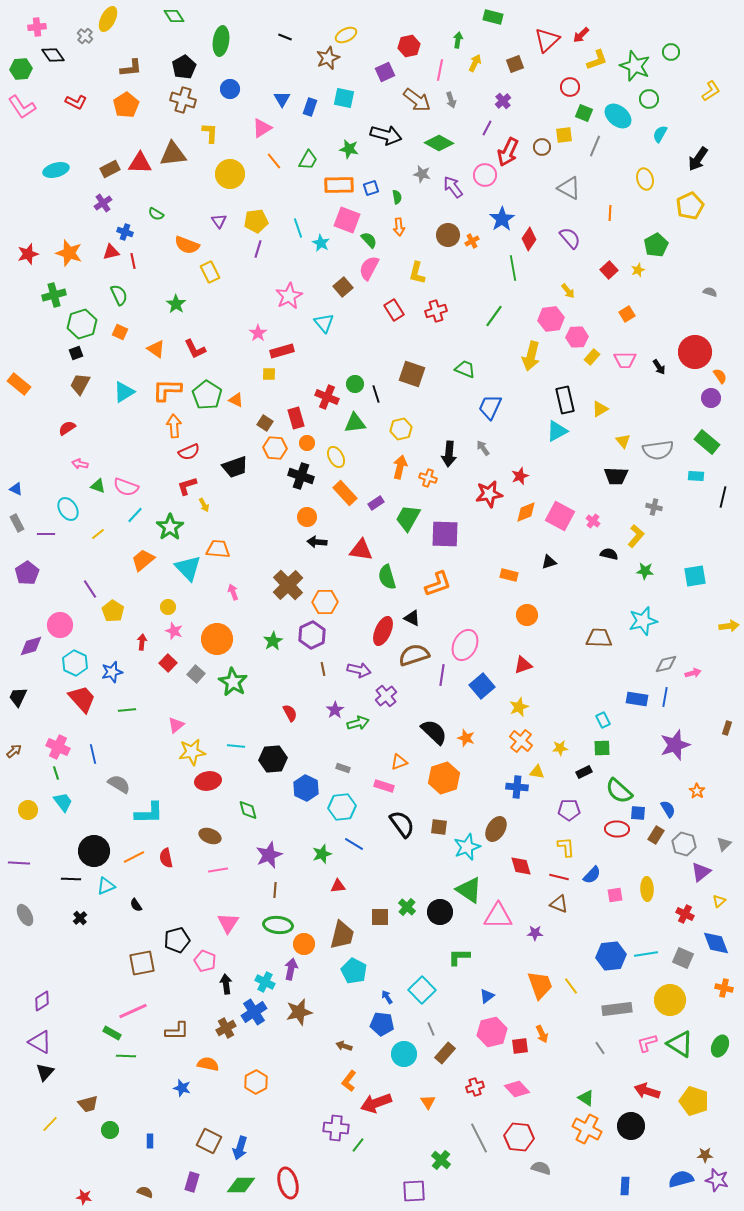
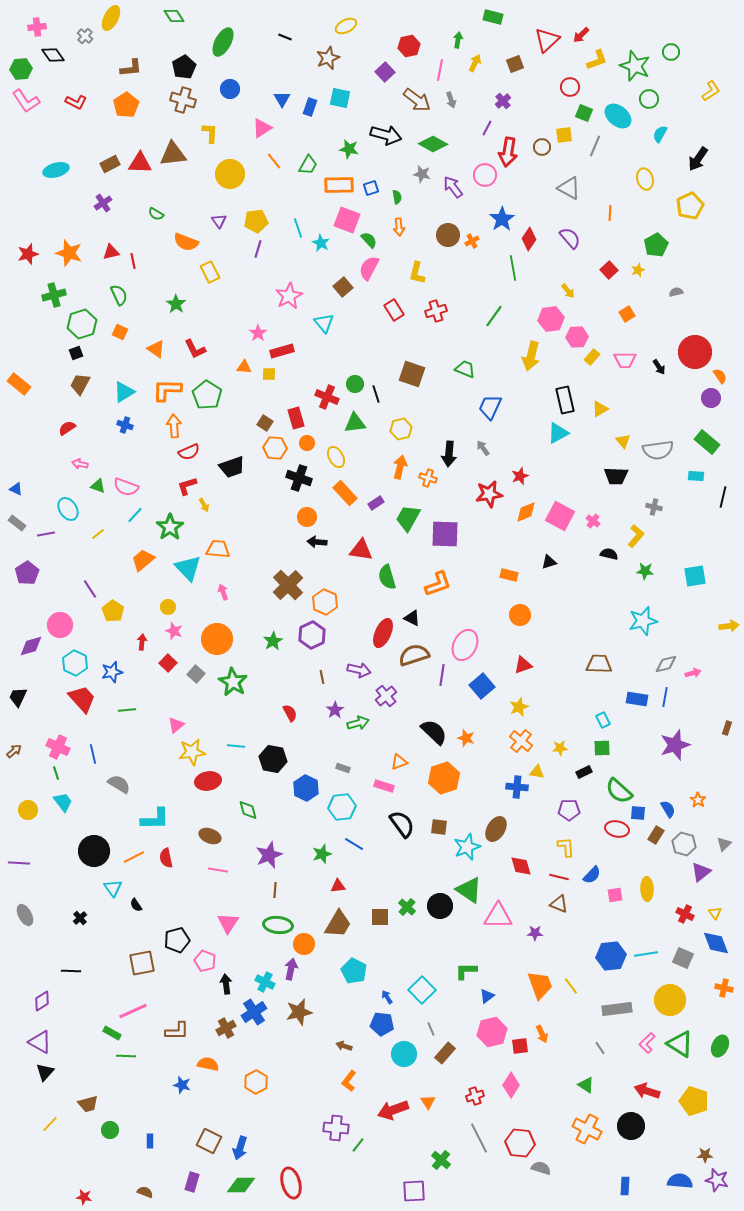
yellow ellipse at (108, 19): moved 3 px right, 1 px up
yellow ellipse at (346, 35): moved 9 px up
green ellipse at (221, 41): moved 2 px right, 1 px down; rotated 20 degrees clockwise
purple square at (385, 72): rotated 18 degrees counterclockwise
cyan square at (344, 98): moved 4 px left
pink L-shape at (22, 107): moved 4 px right, 6 px up
green diamond at (439, 143): moved 6 px left, 1 px down
red arrow at (508, 152): rotated 16 degrees counterclockwise
green trapezoid at (308, 160): moved 5 px down
brown rectangle at (110, 169): moved 5 px up
blue cross at (125, 232): moved 193 px down
orange semicircle at (187, 245): moved 1 px left, 3 px up
gray semicircle at (710, 292): moved 34 px left; rotated 32 degrees counterclockwise
orange triangle at (236, 400): moved 8 px right, 33 px up; rotated 21 degrees counterclockwise
cyan triangle at (557, 431): moved 1 px right, 2 px down
black trapezoid at (235, 467): moved 3 px left
black cross at (301, 476): moved 2 px left, 2 px down
gray rectangle at (17, 523): rotated 24 degrees counterclockwise
purple line at (46, 534): rotated 12 degrees counterclockwise
pink arrow at (233, 592): moved 10 px left
orange hexagon at (325, 602): rotated 25 degrees clockwise
orange circle at (527, 615): moved 7 px left
red ellipse at (383, 631): moved 2 px down
brown trapezoid at (599, 638): moved 26 px down
brown line at (323, 669): moved 1 px left, 8 px down
black hexagon at (273, 759): rotated 16 degrees clockwise
orange star at (697, 791): moved 1 px right, 9 px down
cyan L-shape at (149, 813): moved 6 px right, 6 px down
red ellipse at (617, 829): rotated 10 degrees clockwise
pink line at (218, 870): rotated 18 degrees clockwise
black line at (71, 879): moved 92 px down
cyan triangle at (106, 886): moved 7 px right, 2 px down; rotated 42 degrees counterclockwise
yellow triangle at (719, 901): moved 4 px left, 12 px down; rotated 24 degrees counterclockwise
black circle at (440, 912): moved 6 px up
brown trapezoid at (342, 935): moved 4 px left, 11 px up; rotated 16 degrees clockwise
green L-shape at (459, 957): moved 7 px right, 14 px down
pink L-shape at (647, 1043): rotated 30 degrees counterclockwise
red cross at (475, 1087): moved 9 px down
blue star at (182, 1088): moved 3 px up
pink diamond at (517, 1089): moved 6 px left, 4 px up; rotated 75 degrees clockwise
green triangle at (586, 1098): moved 13 px up
red arrow at (376, 1103): moved 17 px right, 7 px down
red hexagon at (519, 1137): moved 1 px right, 6 px down
blue semicircle at (681, 1179): moved 1 px left, 2 px down; rotated 20 degrees clockwise
red ellipse at (288, 1183): moved 3 px right
